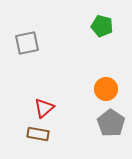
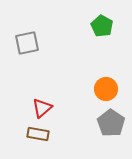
green pentagon: rotated 15 degrees clockwise
red triangle: moved 2 px left
